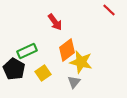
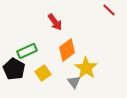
yellow star: moved 5 px right, 6 px down; rotated 20 degrees clockwise
gray triangle: rotated 16 degrees counterclockwise
